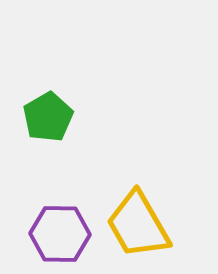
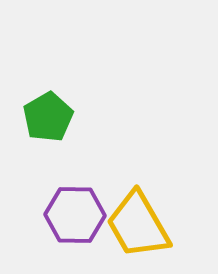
purple hexagon: moved 15 px right, 19 px up
